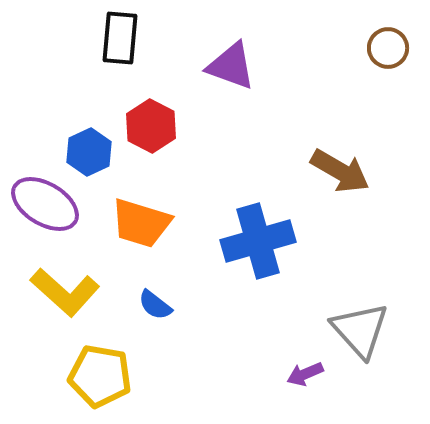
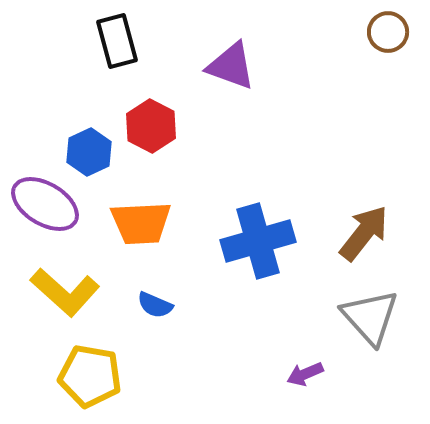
black rectangle: moved 3 px left, 3 px down; rotated 20 degrees counterclockwise
brown circle: moved 16 px up
brown arrow: moved 24 px right, 62 px down; rotated 82 degrees counterclockwise
orange trapezoid: rotated 20 degrees counterclockwise
blue semicircle: rotated 15 degrees counterclockwise
gray triangle: moved 10 px right, 13 px up
yellow pentagon: moved 10 px left
